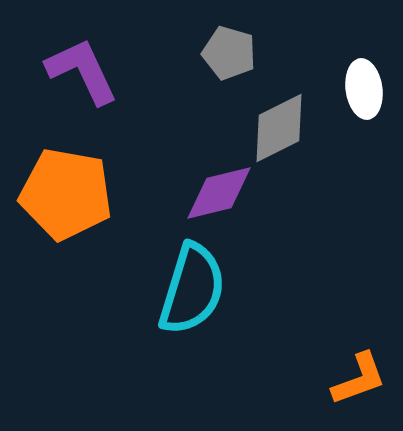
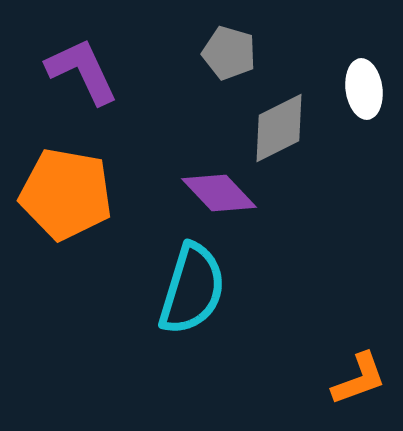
purple diamond: rotated 60 degrees clockwise
